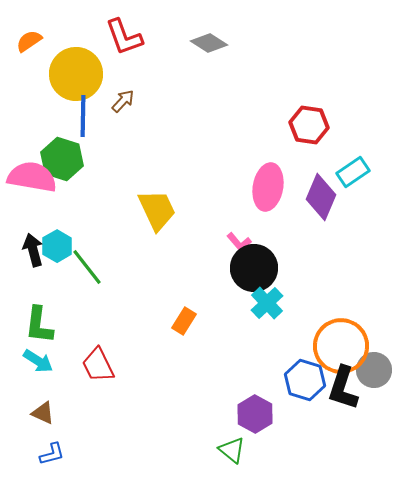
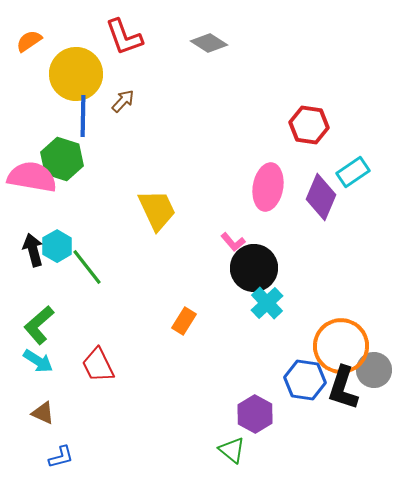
pink L-shape: moved 6 px left
green L-shape: rotated 42 degrees clockwise
blue hexagon: rotated 9 degrees counterclockwise
blue L-shape: moved 9 px right, 3 px down
